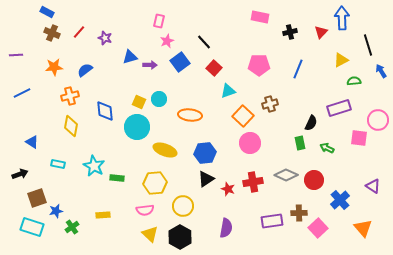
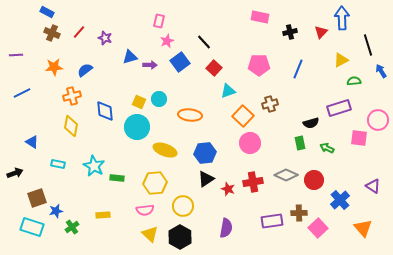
orange cross at (70, 96): moved 2 px right
black semicircle at (311, 123): rotated 49 degrees clockwise
black arrow at (20, 174): moved 5 px left, 1 px up
